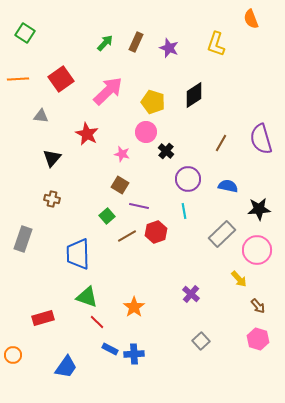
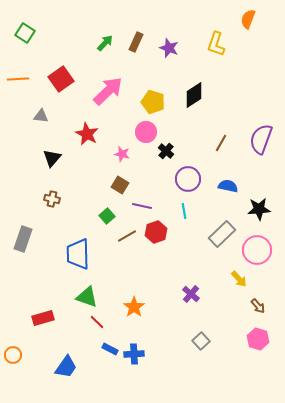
orange semicircle at (251, 19): moved 3 px left; rotated 42 degrees clockwise
purple semicircle at (261, 139): rotated 36 degrees clockwise
purple line at (139, 206): moved 3 px right
